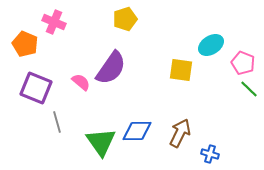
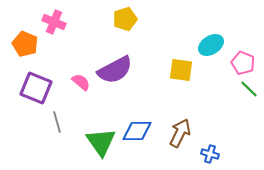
purple semicircle: moved 4 px right, 2 px down; rotated 27 degrees clockwise
